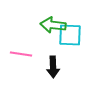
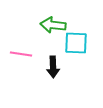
cyan square: moved 6 px right, 8 px down
